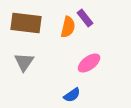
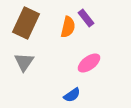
purple rectangle: moved 1 px right
brown rectangle: rotated 72 degrees counterclockwise
